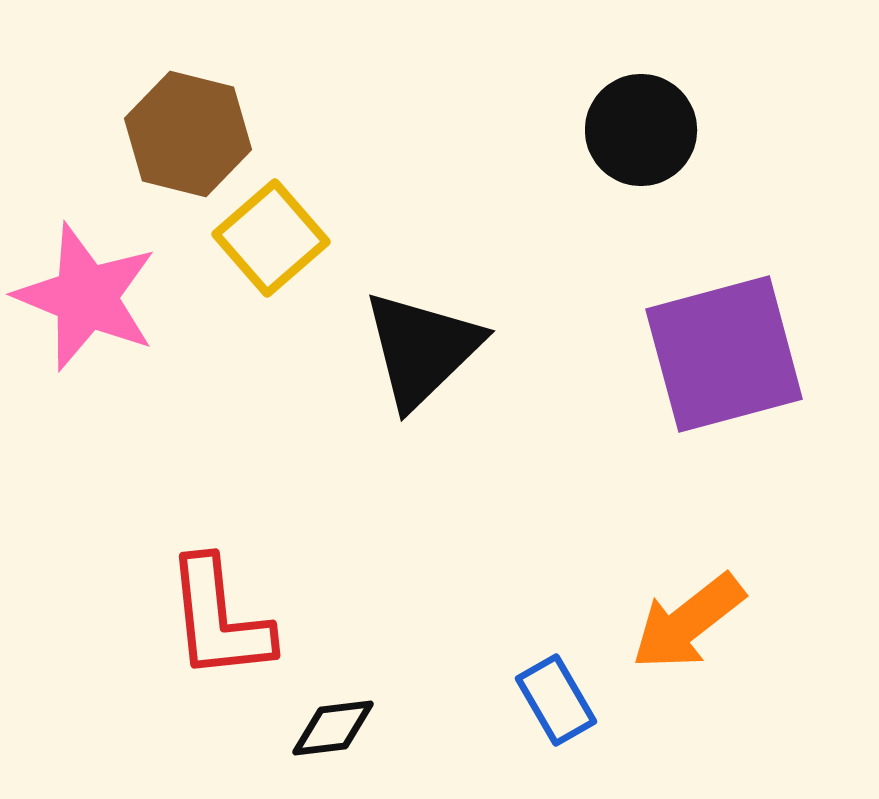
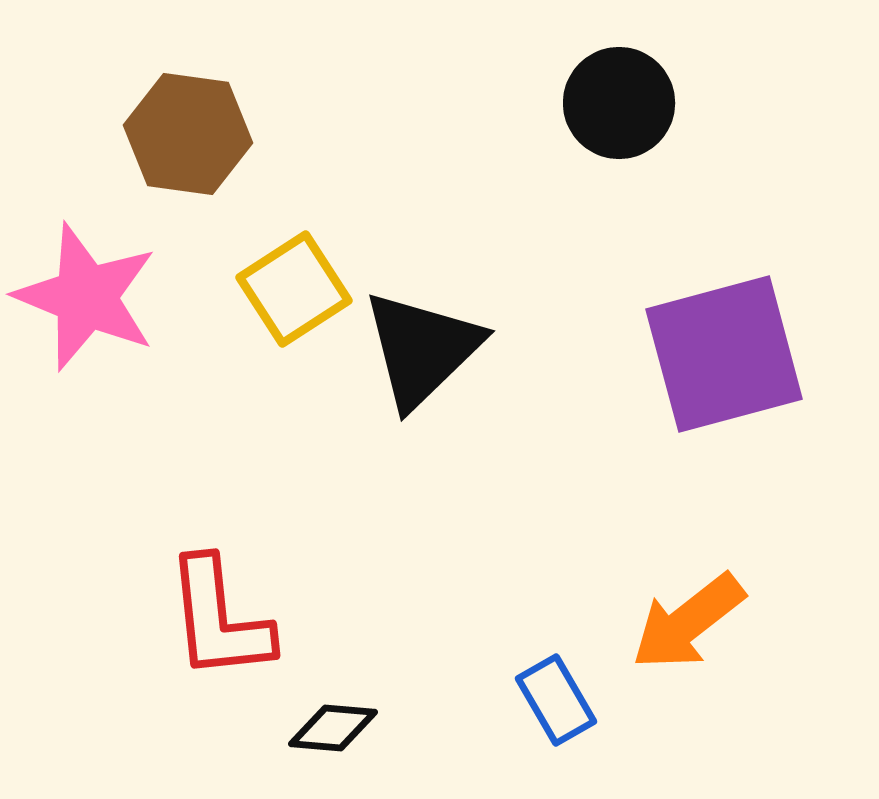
black circle: moved 22 px left, 27 px up
brown hexagon: rotated 6 degrees counterclockwise
yellow square: moved 23 px right, 51 px down; rotated 8 degrees clockwise
black diamond: rotated 12 degrees clockwise
